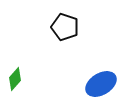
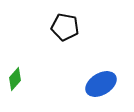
black pentagon: rotated 8 degrees counterclockwise
